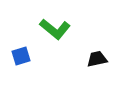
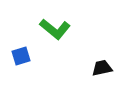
black trapezoid: moved 5 px right, 9 px down
